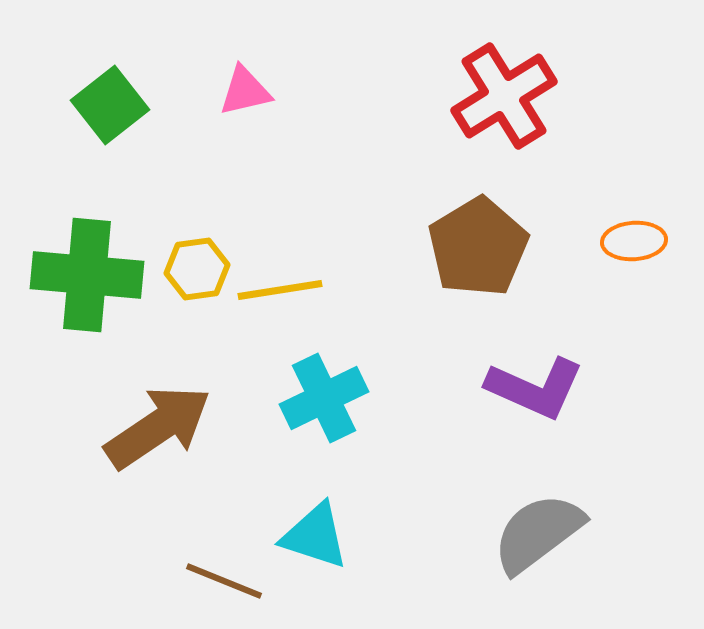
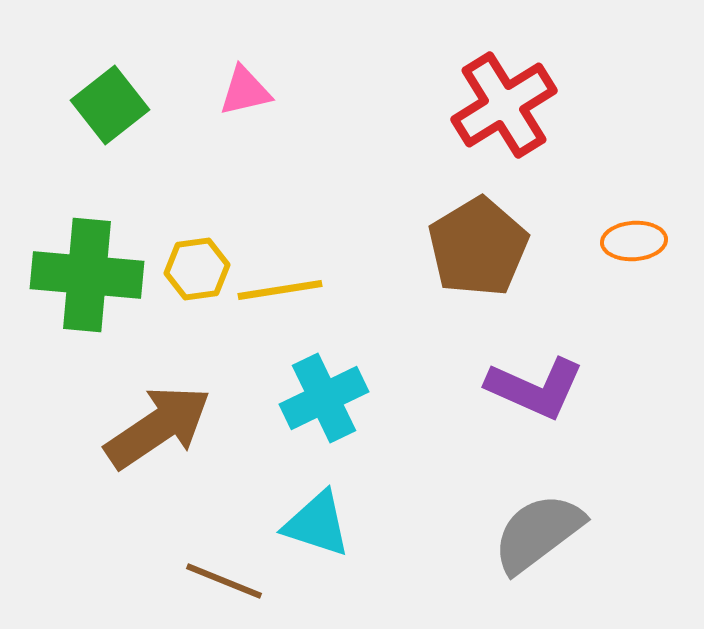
red cross: moved 9 px down
cyan triangle: moved 2 px right, 12 px up
